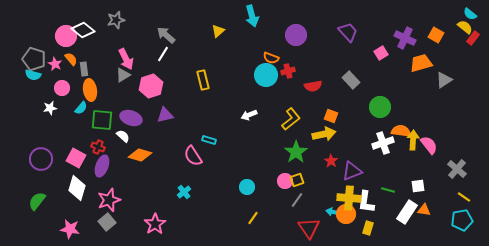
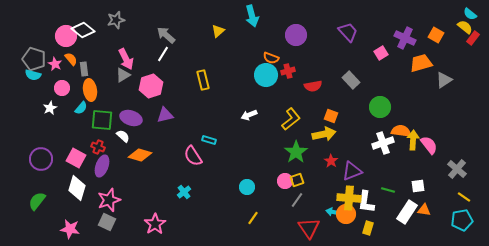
white star at (50, 108): rotated 16 degrees counterclockwise
gray square at (107, 222): rotated 24 degrees counterclockwise
